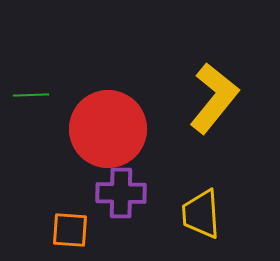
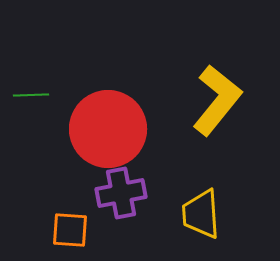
yellow L-shape: moved 3 px right, 2 px down
purple cross: rotated 12 degrees counterclockwise
